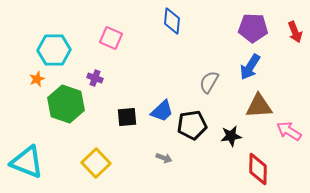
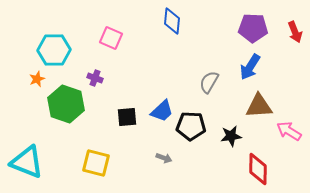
black pentagon: moved 1 px left, 1 px down; rotated 12 degrees clockwise
yellow square: rotated 32 degrees counterclockwise
